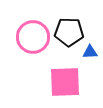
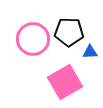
pink circle: moved 2 px down
pink square: rotated 28 degrees counterclockwise
